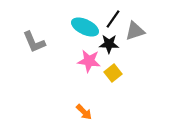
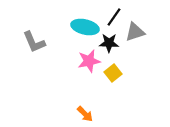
black line: moved 1 px right, 2 px up
cyan ellipse: rotated 12 degrees counterclockwise
gray triangle: moved 1 px down
black star: moved 1 px up
pink star: rotated 20 degrees counterclockwise
orange arrow: moved 1 px right, 2 px down
